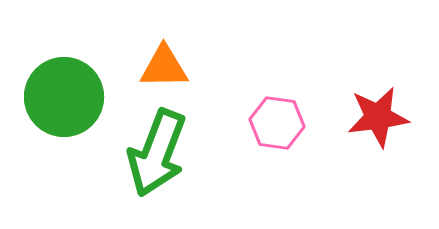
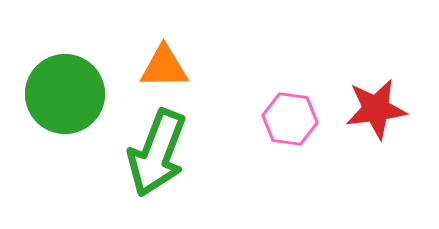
green circle: moved 1 px right, 3 px up
red star: moved 2 px left, 8 px up
pink hexagon: moved 13 px right, 4 px up
